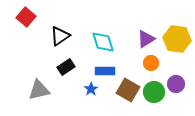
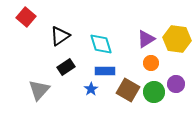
cyan diamond: moved 2 px left, 2 px down
gray triangle: rotated 35 degrees counterclockwise
